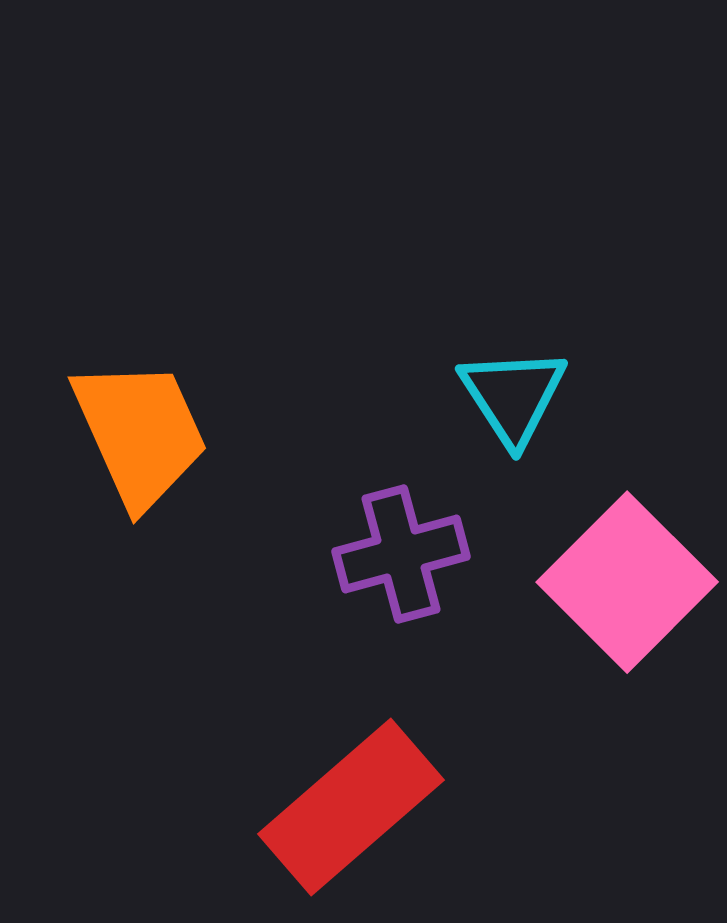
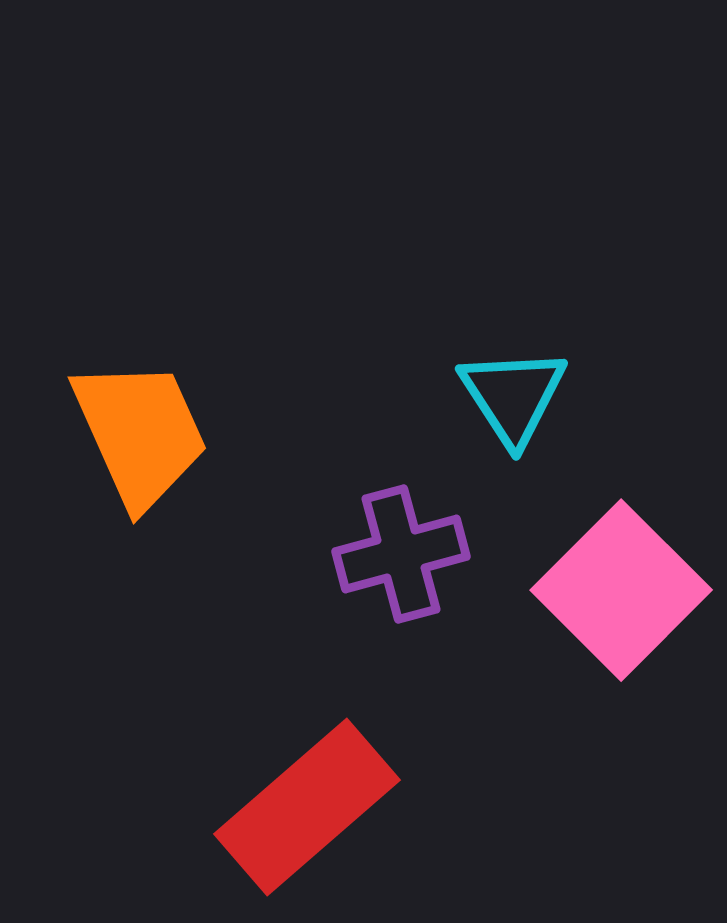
pink square: moved 6 px left, 8 px down
red rectangle: moved 44 px left
